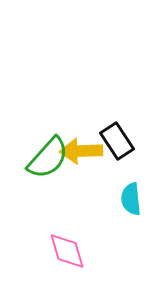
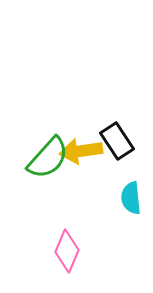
yellow arrow: rotated 6 degrees counterclockwise
cyan semicircle: moved 1 px up
pink diamond: rotated 39 degrees clockwise
